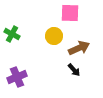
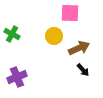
black arrow: moved 9 px right
